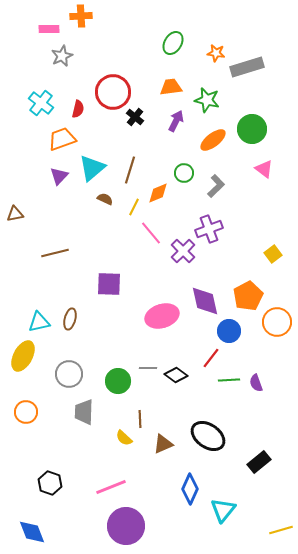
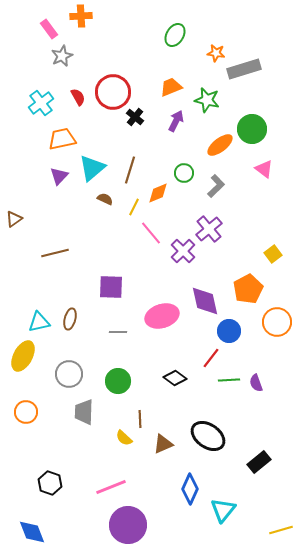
pink rectangle at (49, 29): rotated 54 degrees clockwise
green ellipse at (173, 43): moved 2 px right, 8 px up
gray rectangle at (247, 67): moved 3 px left, 2 px down
orange trapezoid at (171, 87): rotated 15 degrees counterclockwise
cyan cross at (41, 103): rotated 15 degrees clockwise
red semicircle at (78, 109): moved 12 px up; rotated 42 degrees counterclockwise
orange trapezoid at (62, 139): rotated 8 degrees clockwise
orange ellipse at (213, 140): moved 7 px right, 5 px down
brown triangle at (15, 214): moved 1 px left, 5 px down; rotated 24 degrees counterclockwise
purple cross at (209, 229): rotated 20 degrees counterclockwise
purple square at (109, 284): moved 2 px right, 3 px down
orange pentagon at (248, 296): moved 7 px up
gray line at (148, 368): moved 30 px left, 36 px up
black diamond at (176, 375): moved 1 px left, 3 px down
purple circle at (126, 526): moved 2 px right, 1 px up
